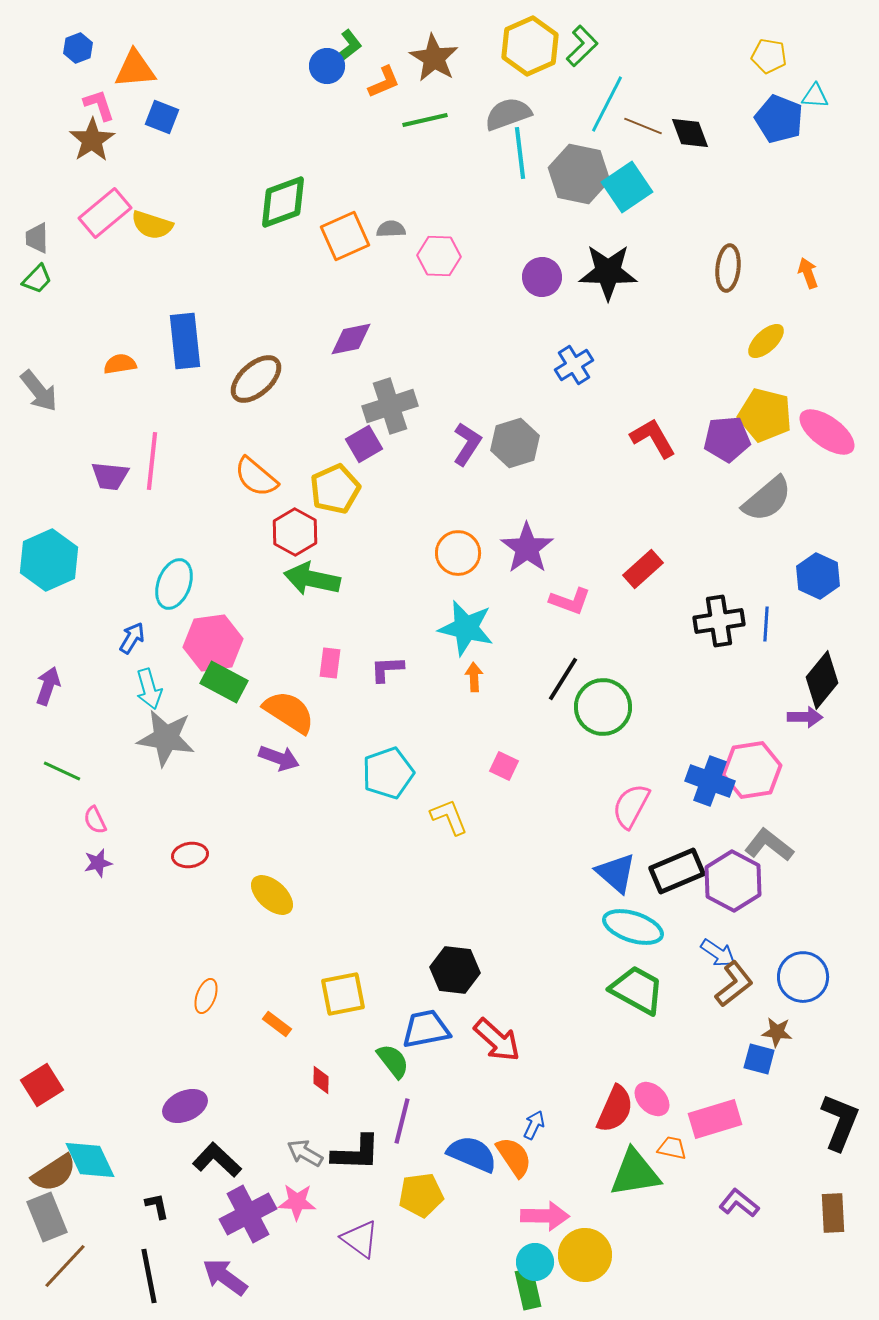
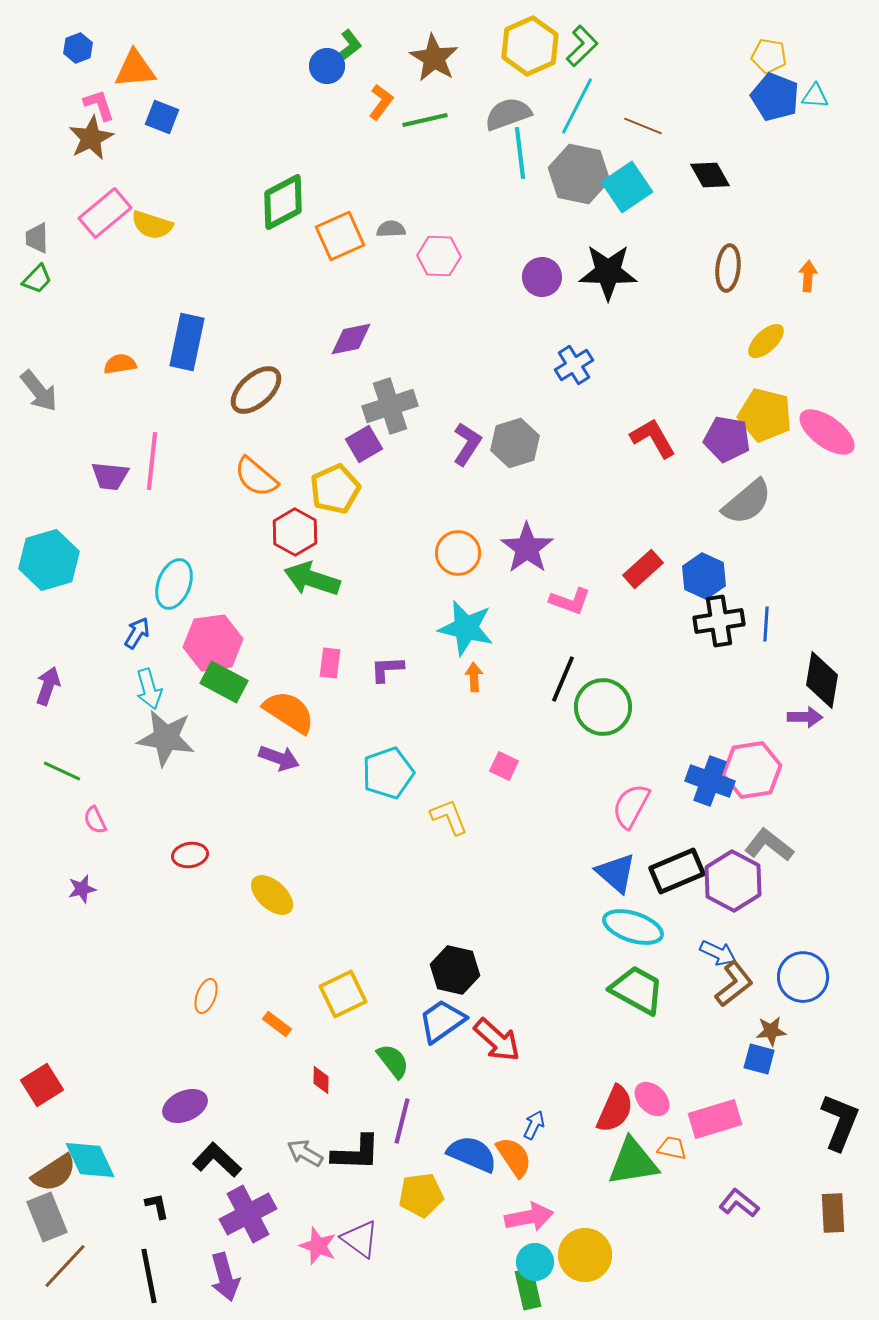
orange L-shape at (384, 82): moved 3 px left, 20 px down; rotated 30 degrees counterclockwise
cyan line at (607, 104): moved 30 px left, 2 px down
blue pentagon at (779, 119): moved 4 px left, 22 px up
black diamond at (690, 133): moved 20 px right, 42 px down; rotated 9 degrees counterclockwise
brown star at (92, 140): moved 1 px left, 2 px up; rotated 6 degrees clockwise
green diamond at (283, 202): rotated 8 degrees counterclockwise
orange square at (345, 236): moved 5 px left
orange arrow at (808, 273): moved 3 px down; rotated 24 degrees clockwise
blue rectangle at (185, 341): moved 2 px right, 1 px down; rotated 18 degrees clockwise
brown ellipse at (256, 379): moved 11 px down
purple pentagon at (727, 439): rotated 15 degrees clockwise
gray semicircle at (767, 499): moved 20 px left, 3 px down
cyan hexagon at (49, 560): rotated 8 degrees clockwise
blue hexagon at (818, 576): moved 114 px left
green arrow at (312, 579): rotated 6 degrees clockwise
blue arrow at (132, 638): moved 5 px right, 5 px up
black line at (563, 679): rotated 9 degrees counterclockwise
black diamond at (822, 680): rotated 30 degrees counterclockwise
purple star at (98, 863): moved 16 px left, 26 px down
blue arrow at (718, 953): rotated 9 degrees counterclockwise
black hexagon at (455, 970): rotated 6 degrees clockwise
yellow square at (343, 994): rotated 15 degrees counterclockwise
blue trapezoid at (426, 1029): moved 16 px right, 8 px up; rotated 24 degrees counterclockwise
brown star at (777, 1032): moved 6 px left, 1 px up; rotated 12 degrees counterclockwise
green triangle at (635, 1173): moved 2 px left, 11 px up
pink star at (297, 1202): moved 21 px right, 44 px down; rotated 18 degrees clockwise
pink arrow at (545, 1216): moved 16 px left, 1 px down; rotated 12 degrees counterclockwise
purple arrow at (225, 1277): rotated 141 degrees counterclockwise
